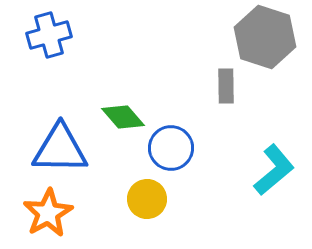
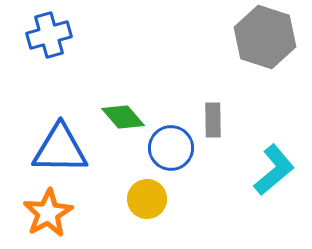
gray rectangle: moved 13 px left, 34 px down
